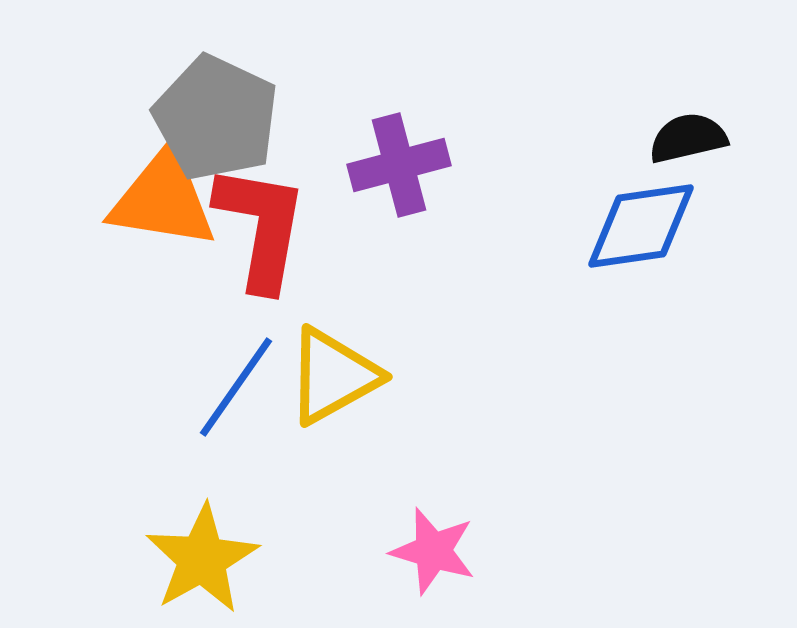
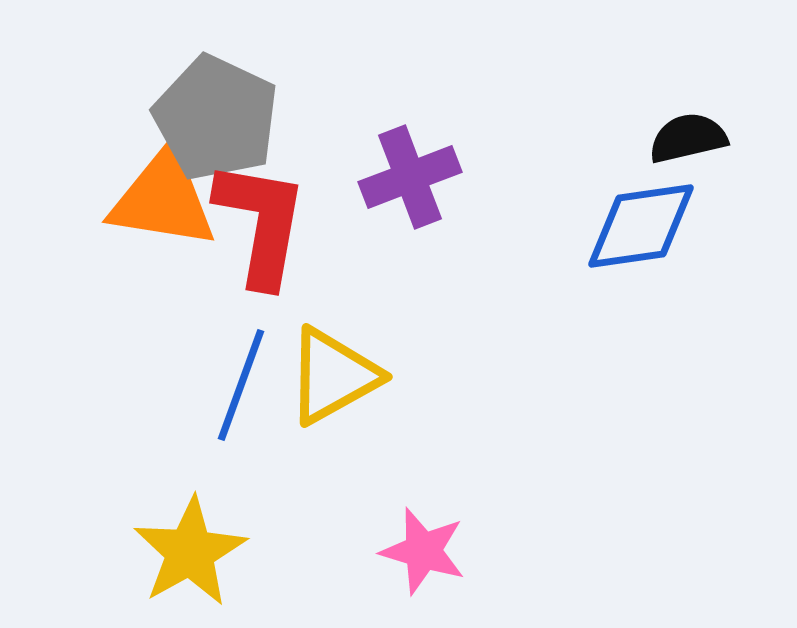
purple cross: moved 11 px right, 12 px down; rotated 6 degrees counterclockwise
red L-shape: moved 4 px up
blue line: moved 5 px right, 2 px up; rotated 15 degrees counterclockwise
pink star: moved 10 px left
yellow star: moved 12 px left, 7 px up
